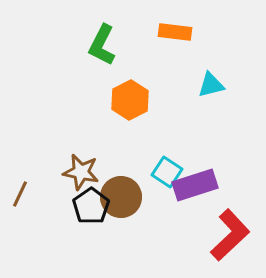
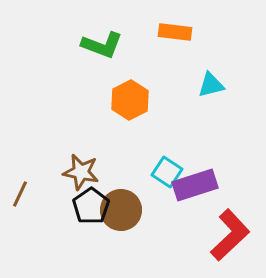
green L-shape: rotated 96 degrees counterclockwise
brown circle: moved 13 px down
